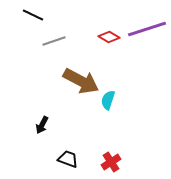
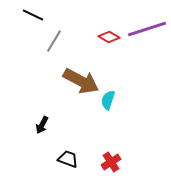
gray line: rotated 40 degrees counterclockwise
